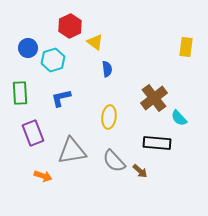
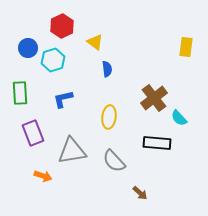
red hexagon: moved 8 px left
blue L-shape: moved 2 px right, 1 px down
brown arrow: moved 22 px down
